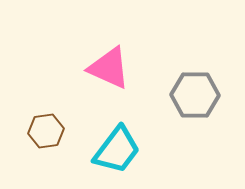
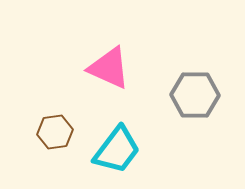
brown hexagon: moved 9 px right, 1 px down
